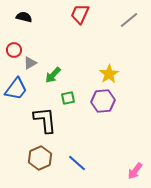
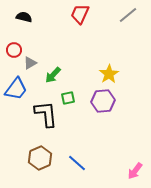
gray line: moved 1 px left, 5 px up
black L-shape: moved 1 px right, 6 px up
